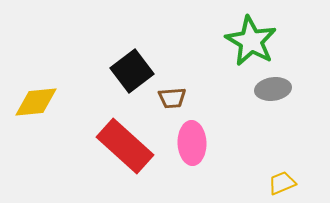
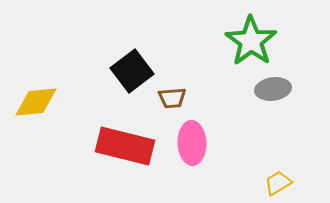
green star: rotated 6 degrees clockwise
red rectangle: rotated 28 degrees counterclockwise
yellow trapezoid: moved 4 px left; rotated 8 degrees counterclockwise
